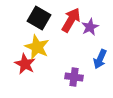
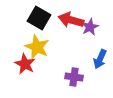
red arrow: rotated 105 degrees counterclockwise
